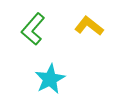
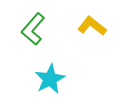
yellow L-shape: moved 3 px right
